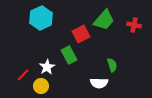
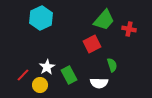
red cross: moved 5 px left, 4 px down
red square: moved 11 px right, 10 px down
green rectangle: moved 20 px down
yellow circle: moved 1 px left, 1 px up
